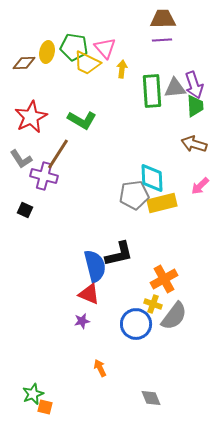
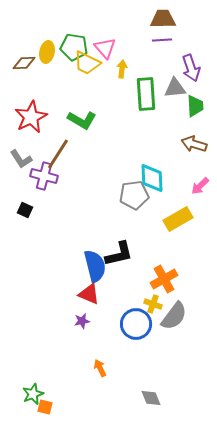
purple arrow: moved 3 px left, 17 px up
green rectangle: moved 6 px left, 3 px down
yellow rectangle: moved 16 px right, 16 px down; rotated 16 degrees counterclockwise
